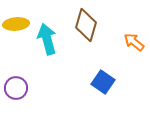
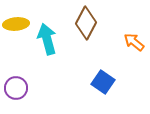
brown diamond: moved 2 px up; rotated 12 degrees clockwise
